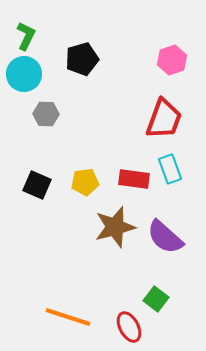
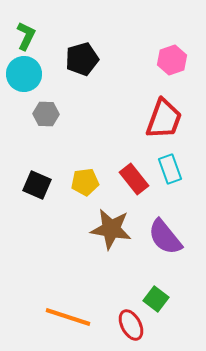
red rectangle: rotated 44 degrees clockwise
brown star: moved 4 px left, 2 px down; rotated 24 degrees clockwise
purple semicircle: rotated 9 degrees clockwise
red ellipse: moved 2 px right, 2 px up
